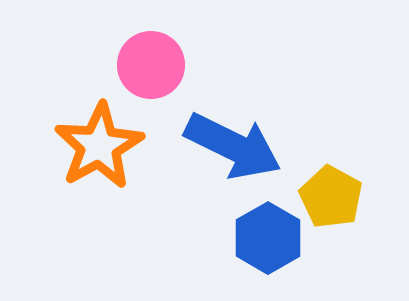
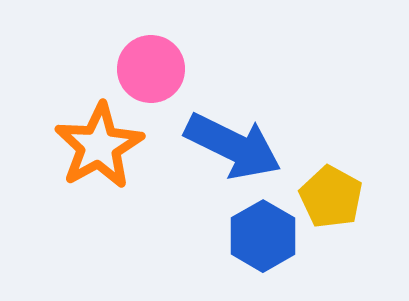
pink circle: moved 4 px down
blue hexagon: moved 5 px left, 2 px up
